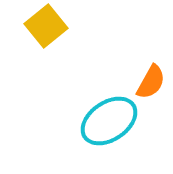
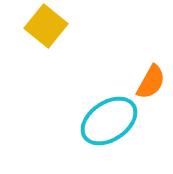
yellow square: rotated 12 degrees counterclockwise
